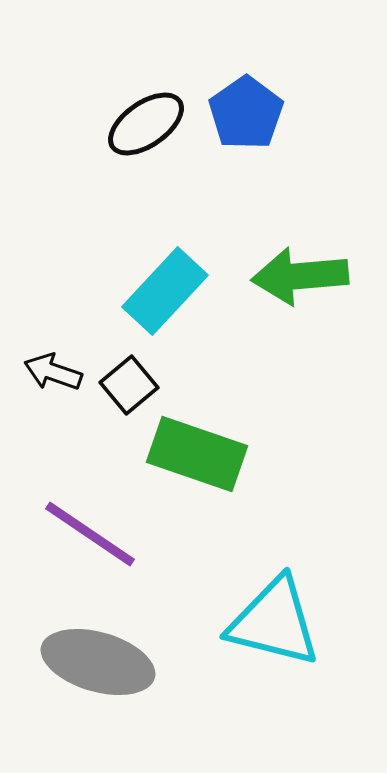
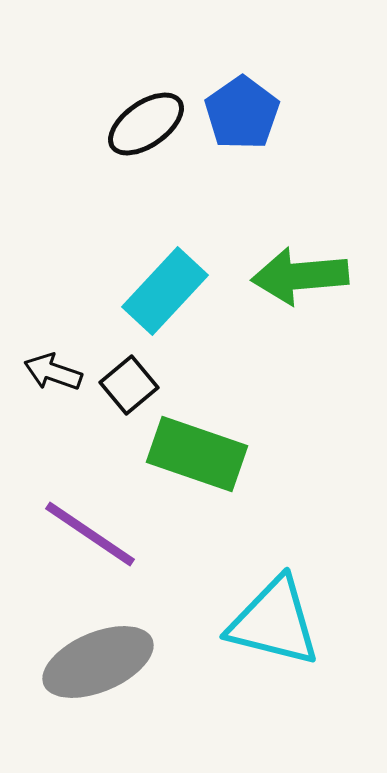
blue pentagon: moved 4 px left
gray ellipse: rotated 39 degrees counterclockwise
